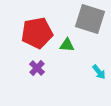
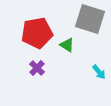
green triangle: rotated 28 degrees clockwise
